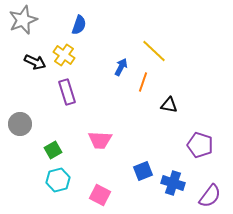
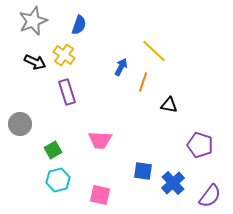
gray star: moved 10 px right, 1 px down
blue square: rotated 30 degrees clockwise
blue cross: rotated 30 degrees clockwise
pink square: rotated 15 degrees counterclockwise
